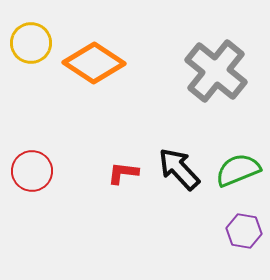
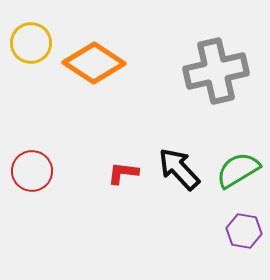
gray cross: rotated 38 degrees clockwise
green semicircle: rotated 9 degrees counterclockwise
